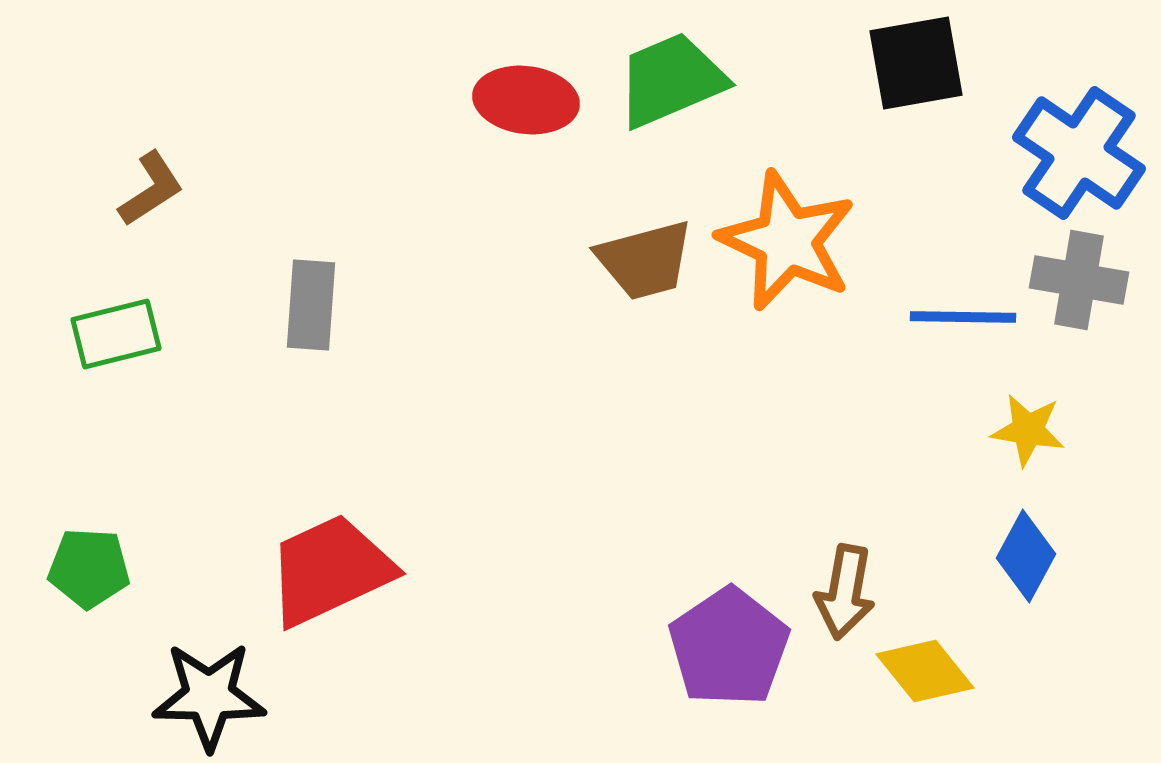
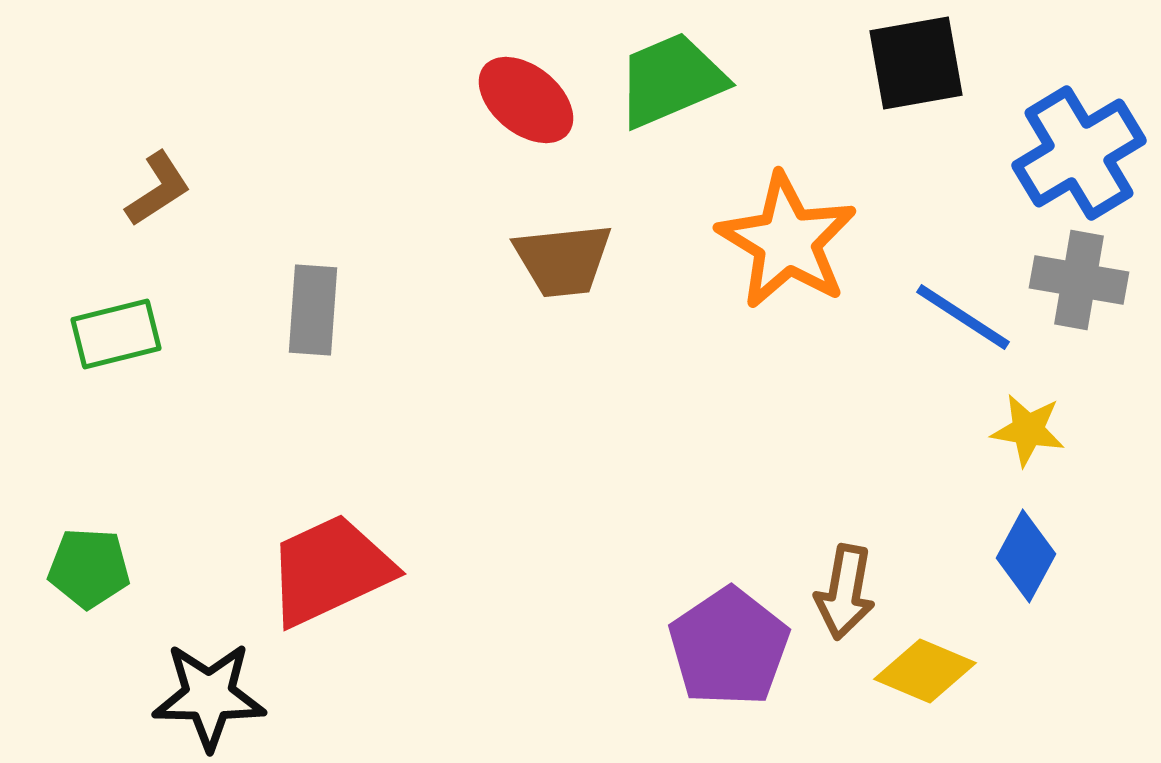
red ellipse: rotated 32 degrees clockwise
blue cross: rotated 25 degrees clockwise
brown L-shape: moved 7 px right
orange star: rotated 6 degrees clockwise
brown trapezoid: moved 82 px left; rotated 9 degrees clockwise
gray rectangle: moved 2 px right, 5 px down
blue line: rotated 32 degrees clockwise
yellow diamond: rotated 28 degrees counterclockwise
